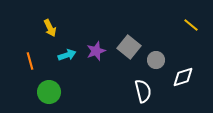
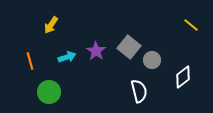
yellow arrow: moved 1 px right, 3 px up; rotated 60 degrees clockwise
purple star: rotated 18 degrees counterclockwise
cyan arrow: moved 2 px down
gray circle: moved 4 px left
white diamond: rotated 20 degrees counterclockwise
white semicircle: moved 4 px left
